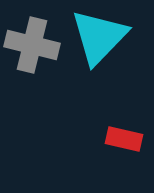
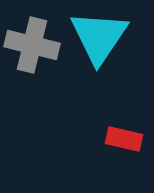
cyan triangle: rotated 10 degrees counterclockwise
